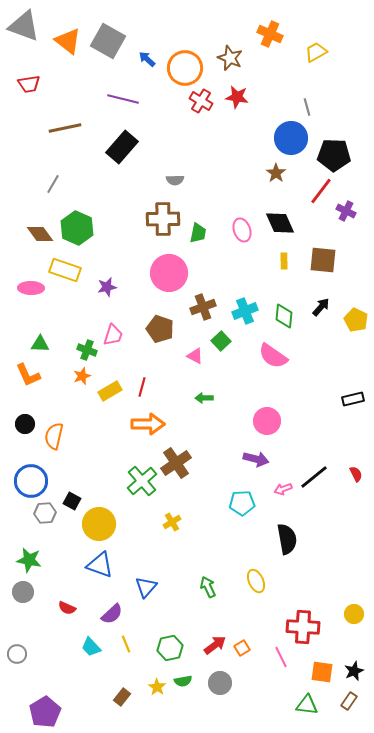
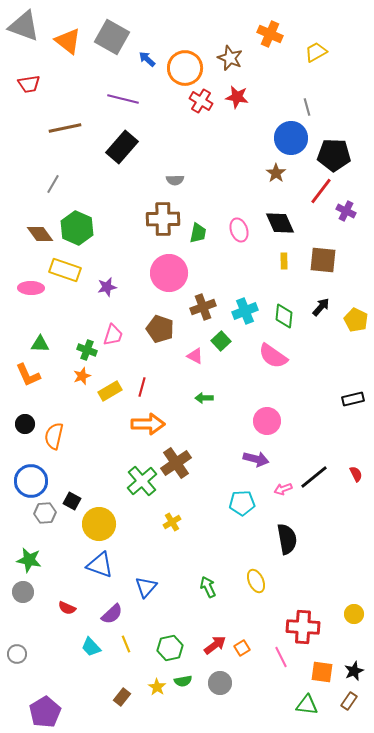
gray square at (108, 41): moved 4 px right, 4 px up
pink ellipse at (242, 230): moved 3 px left
